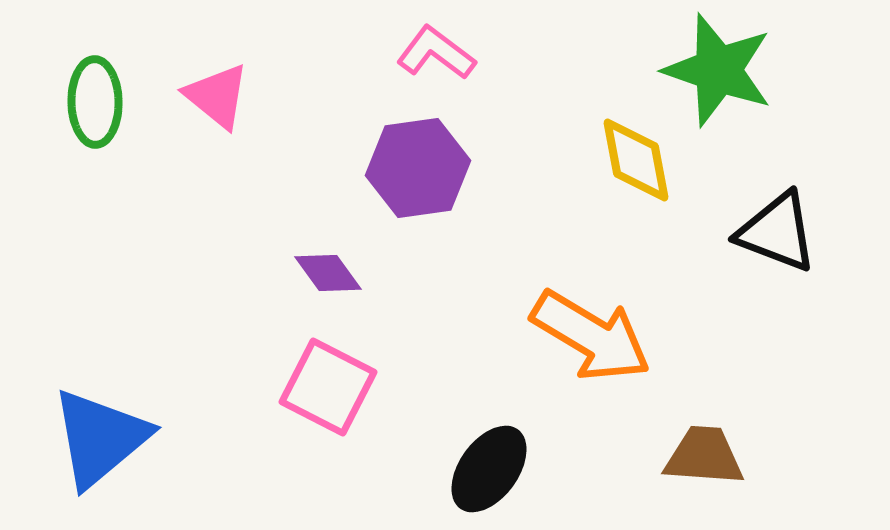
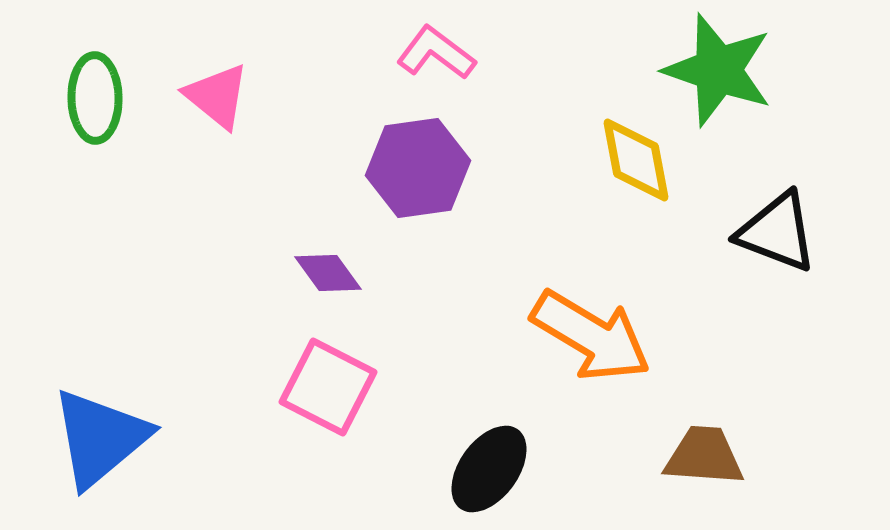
green ellipse: moved 4 px up
